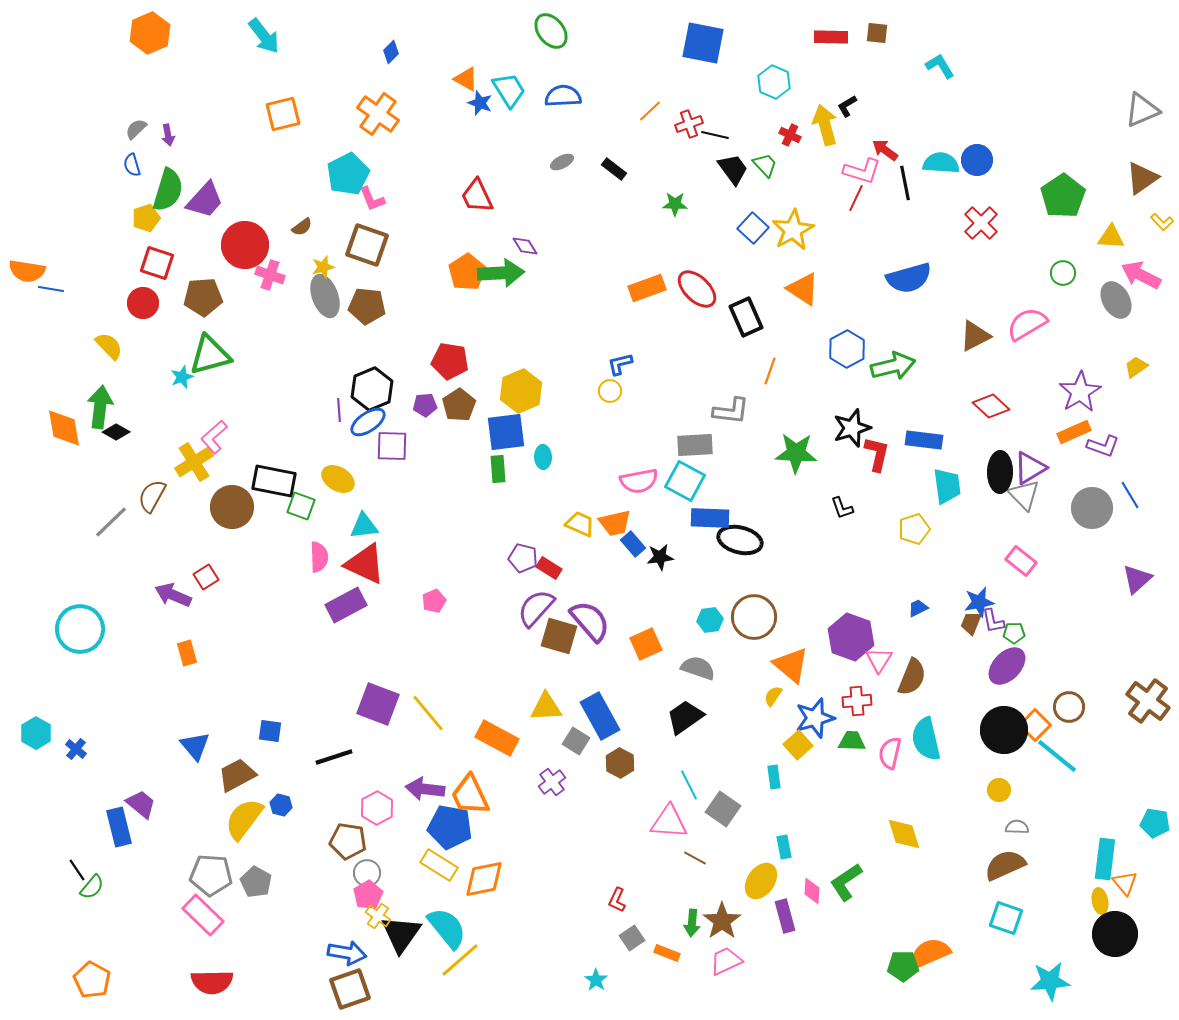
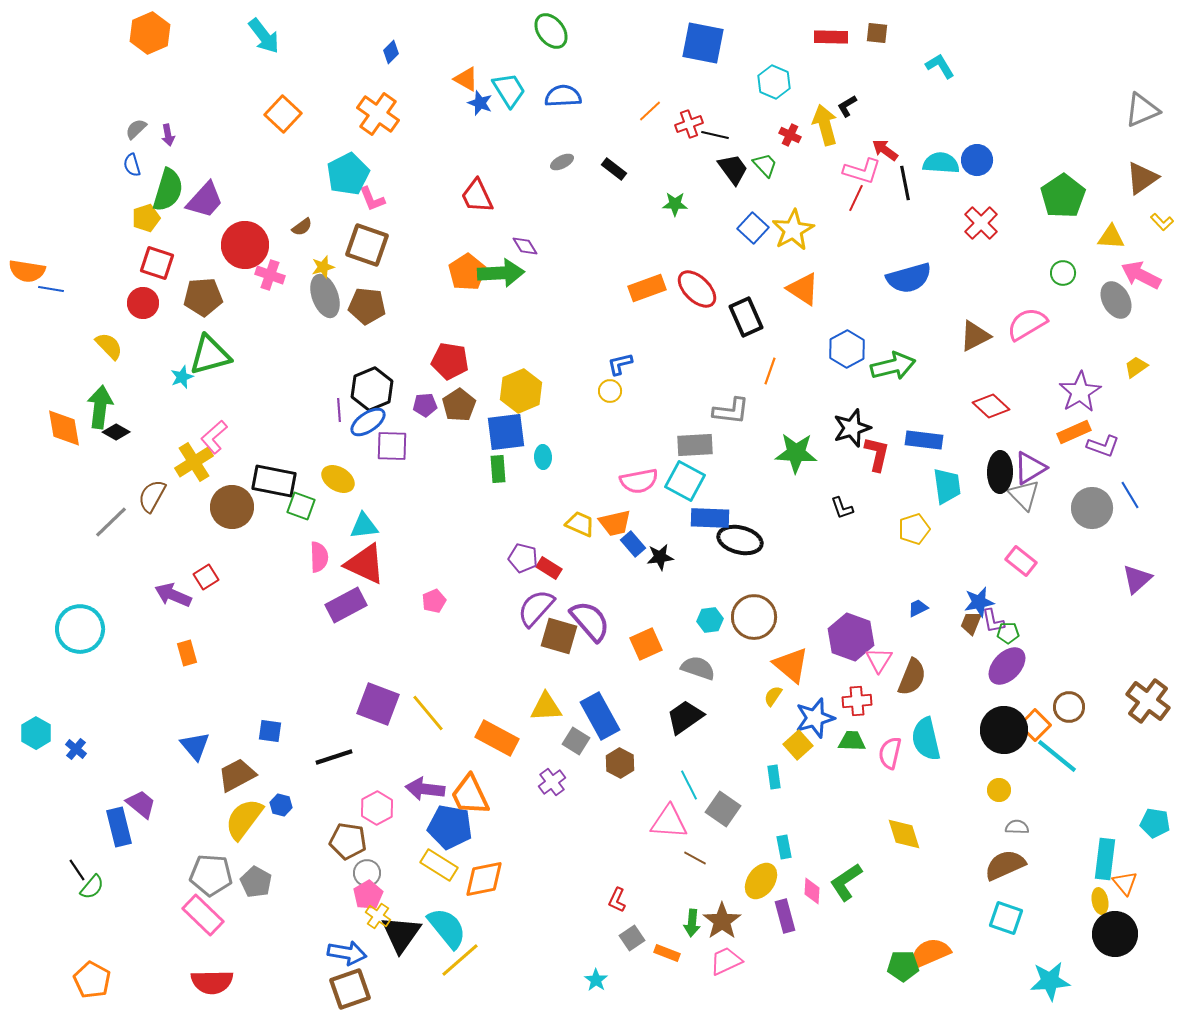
orange square at (283, 114): rotated 33 degrees counterclockwise
green pentagon at (1014, 633): moved 6 px left
